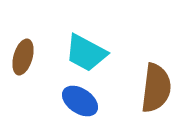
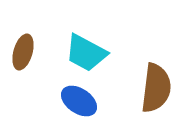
brown ellipse: moved 5 px up
blue ellipse: moved 1 px left
